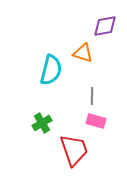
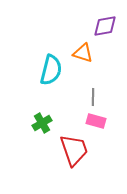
gray line: moved 1 px right, 1 px down
